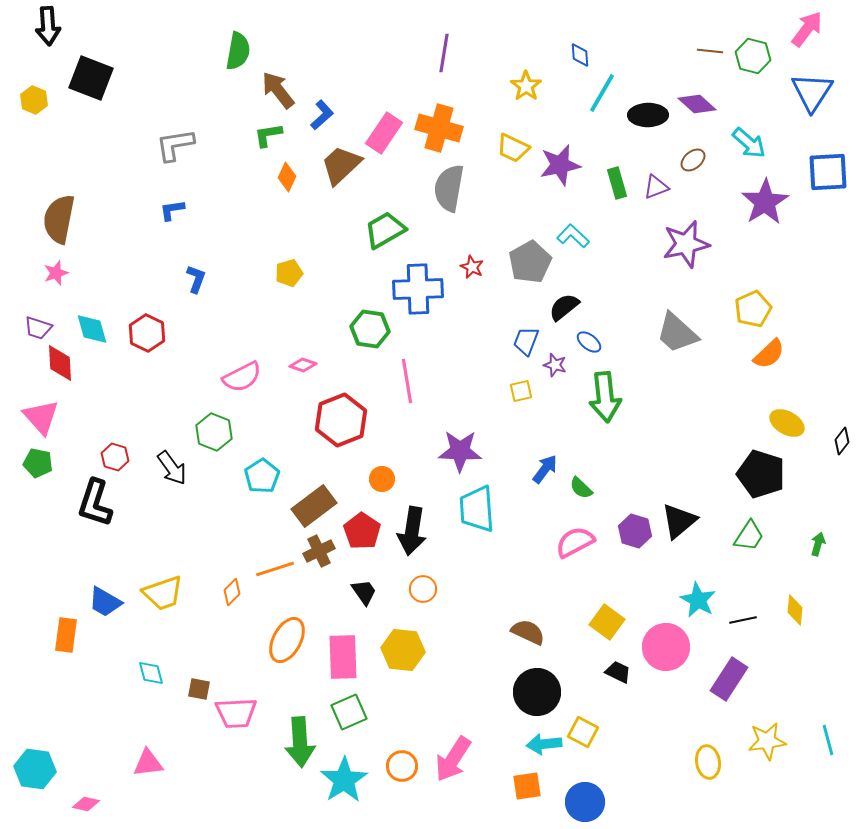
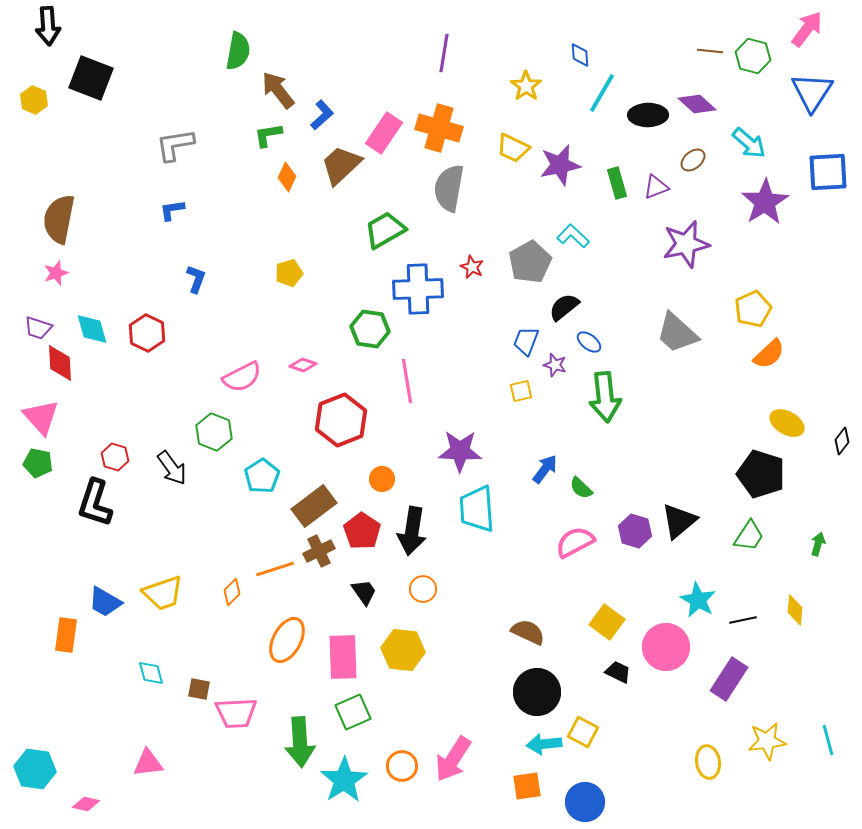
green square at (349, 712): moved 4 px right
